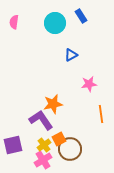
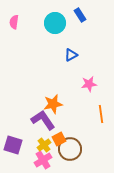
blue rectangle: moved 1 px left, 1 px up
purple L-shape: moved 2 px right
purple square: rotated 30 degrees clockwise
